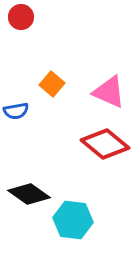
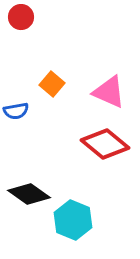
cyan hexagon: rotated 15 degrees clockwise
